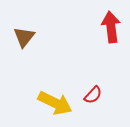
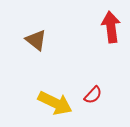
brown triangle: moved 12 px right, 3 px down; rotated 30 degrees counterclockwise
